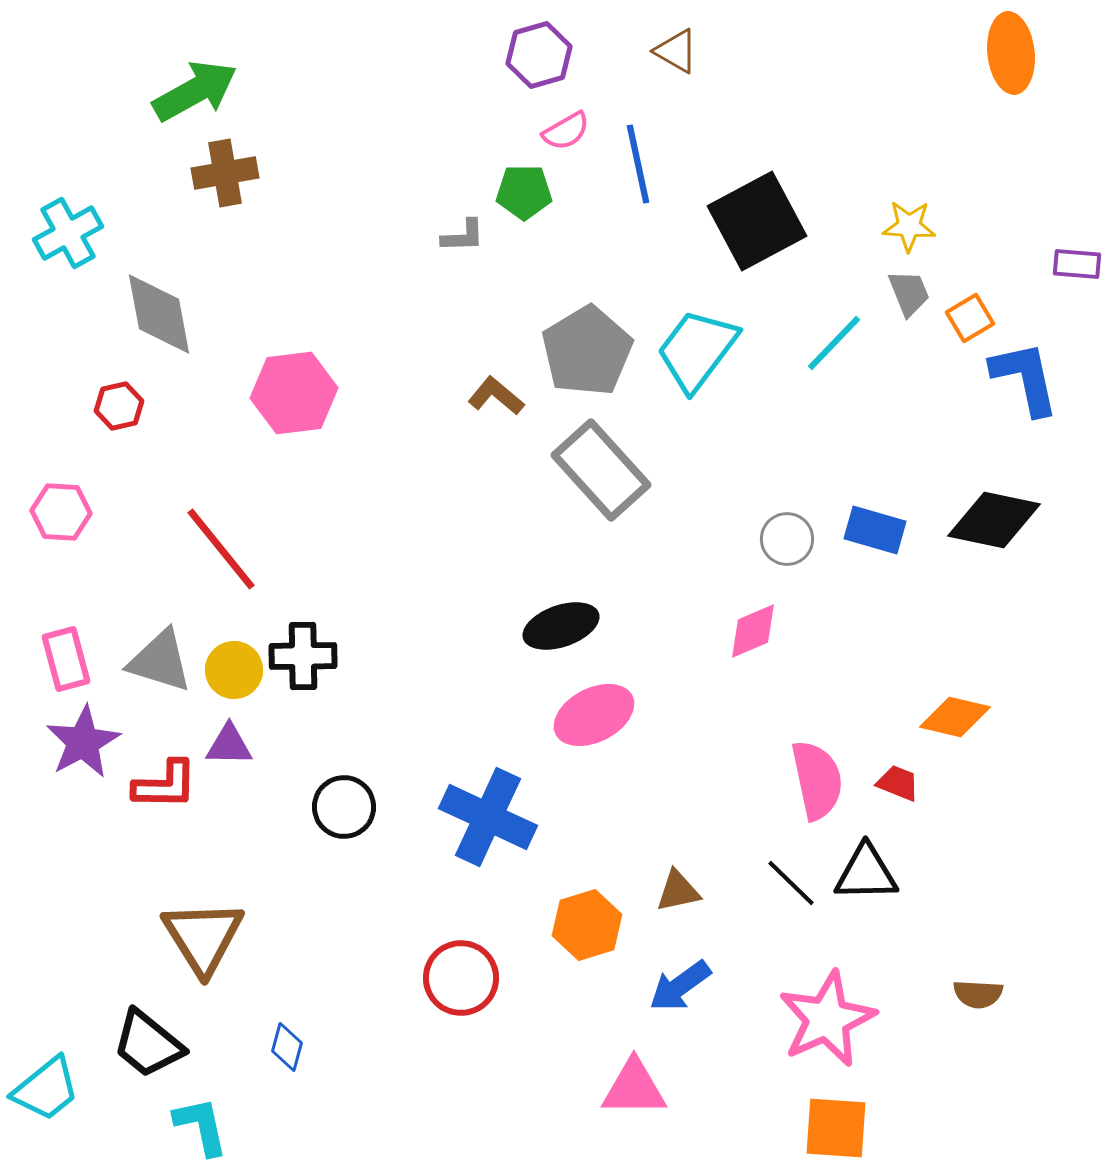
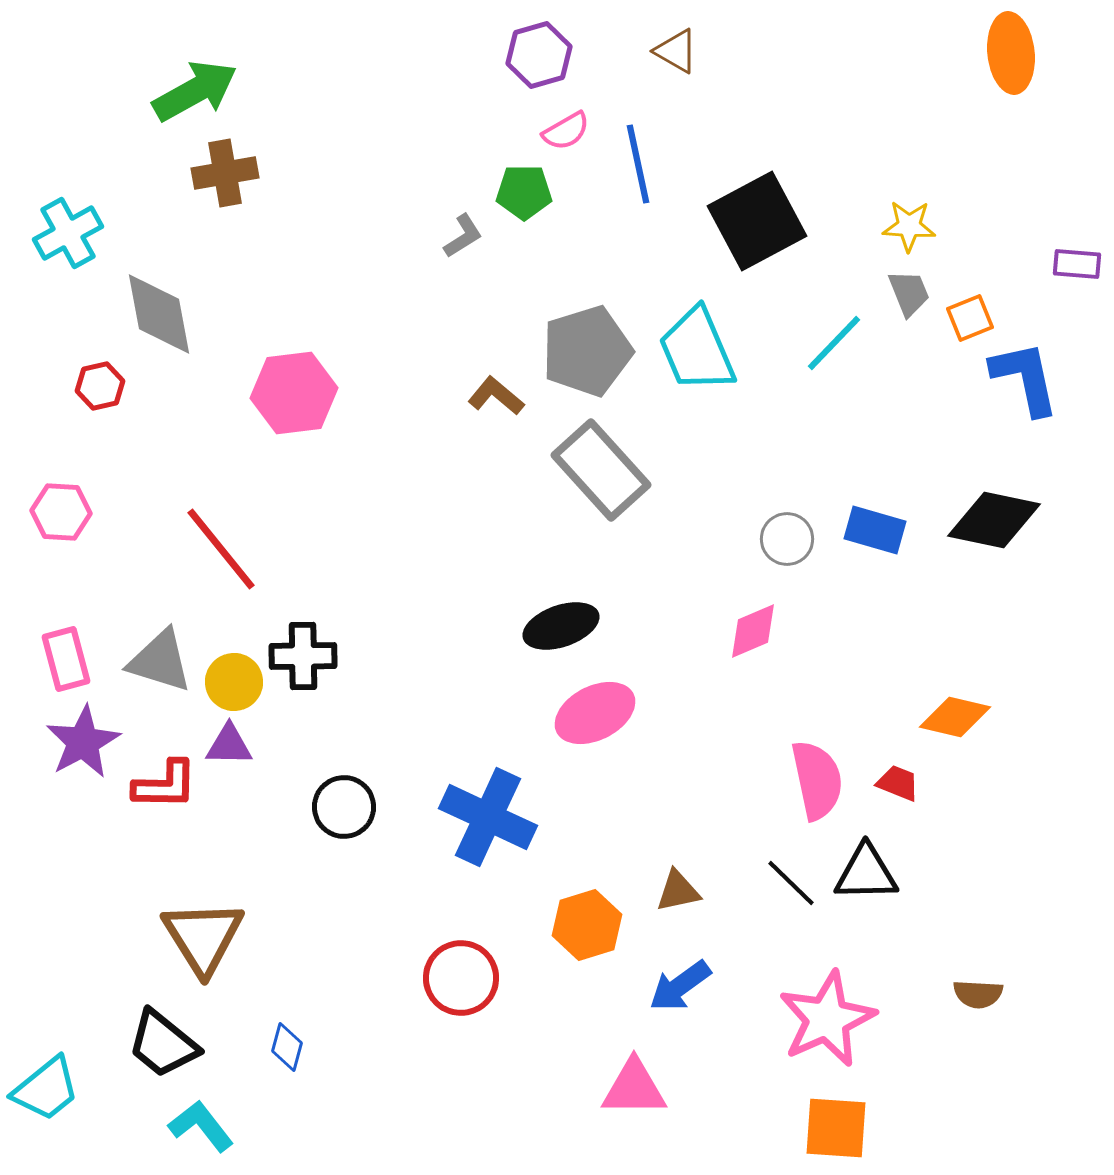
gray L-shape at (463, 236): rotated 30 degrees counterclockwise
orange square at (970, 318): rotated 9 degrees clockwise
cyan trapezoid at (697, 350): rotated 60 degrees counterclockwise
gray pentagon at (587, 351): rotated 14 degrees clockwise
red hexagon at (119, 406): moved 19 px left, 20 px up
yellow circle at (234, 670): moved 12 px down
pink ellipse at (594, 715): moved 1 px right, 2 px up
black trapezoid at (148, 1044): moved 15 px right
cyan L-shape at (201, 1126): rotated 26 degrees counterclockwise
